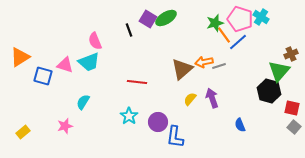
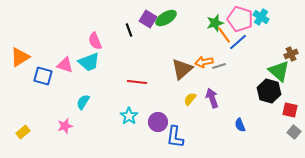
green triangle: rotated 30 degrees counterclockwise
red square: moved 2 px left, 2 px down
gray square: moved 5 px down
